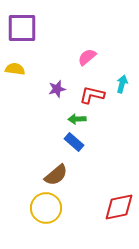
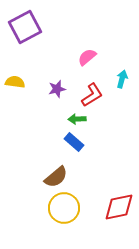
purple square: moved 3 px right, 1 px up; rotated 28 degrees counterclockwise
yellow semicircle: moved 13 px down
cyan arrow: moved 5 px up
red L-shape: rotated 135 degrees clockwise
brown semicircle: moved 2 px down
yellow circle: moved 18 px right
